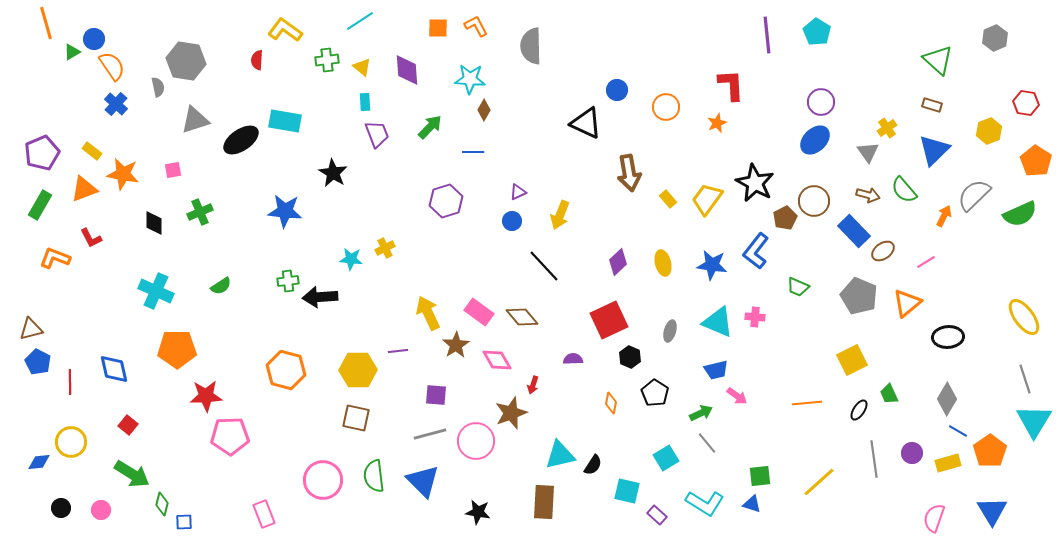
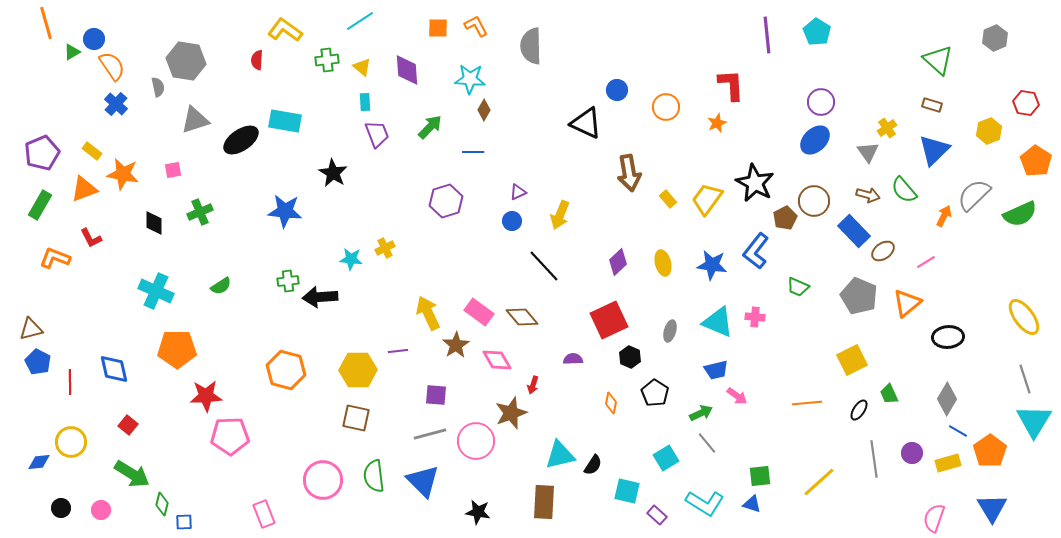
blue triangle at (992, 511): moved 3 px up
